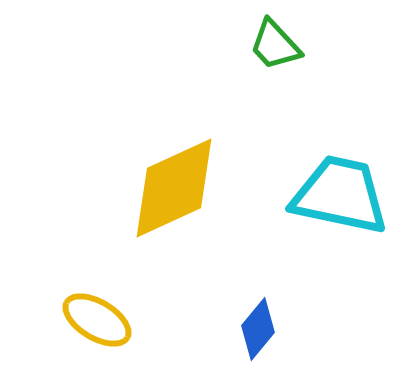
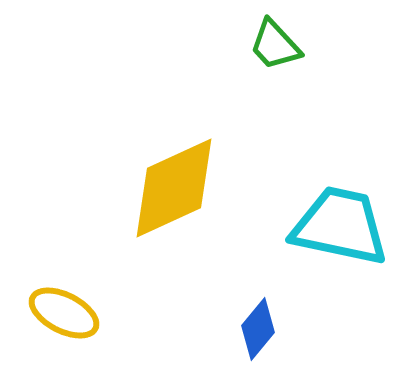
cyan trapezoid: moved 31 px down
yellow ellipse: moved 33 px left, 7 px up; rotated 4 degrees counterclockwise
